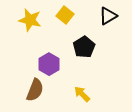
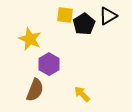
yellow square: rotated 30 degrees counterclockwise
yellow star: moved 19 px down; rotated 10 degrees clockwise
black pentagon: moved 23 px up
